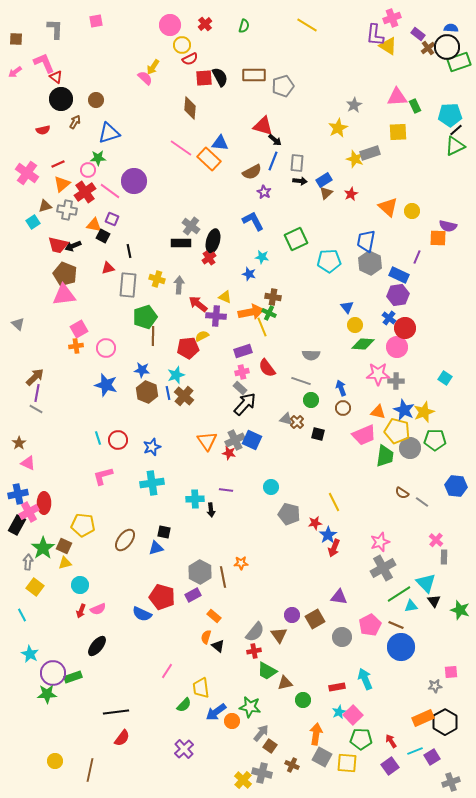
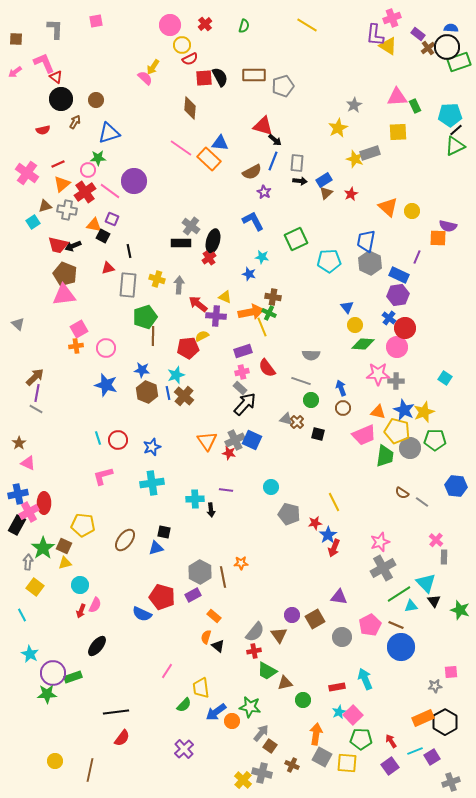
pink semicircle at (98, 609): moved 3 px left, 4 px up; rotated 42 degrees counterclockwise
